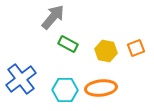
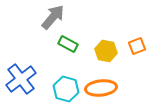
orange square: moved 1 px right, 2 px up
cyan hexagon: moved 1 px right, 1 px up; rotated 15 degrees clockwise
